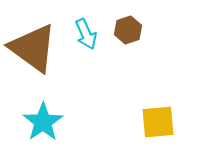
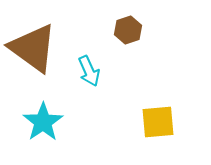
cyan arrow: moved 3 px right, 37 px down
